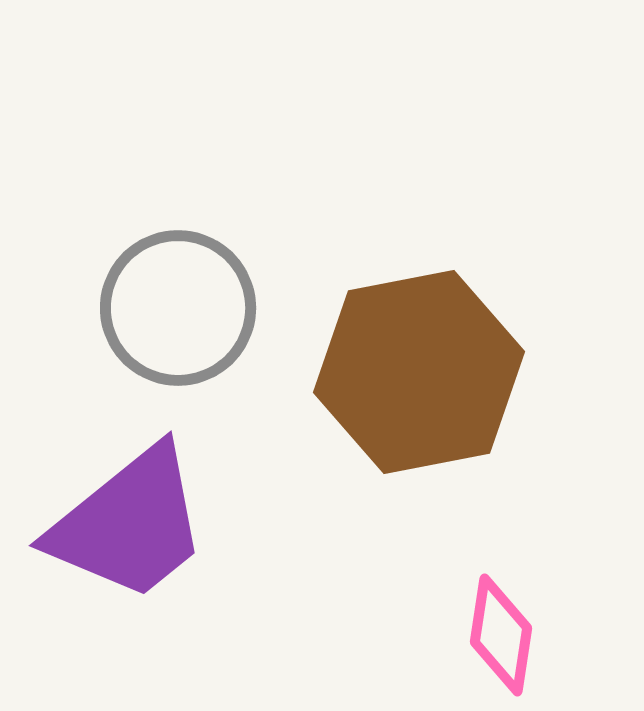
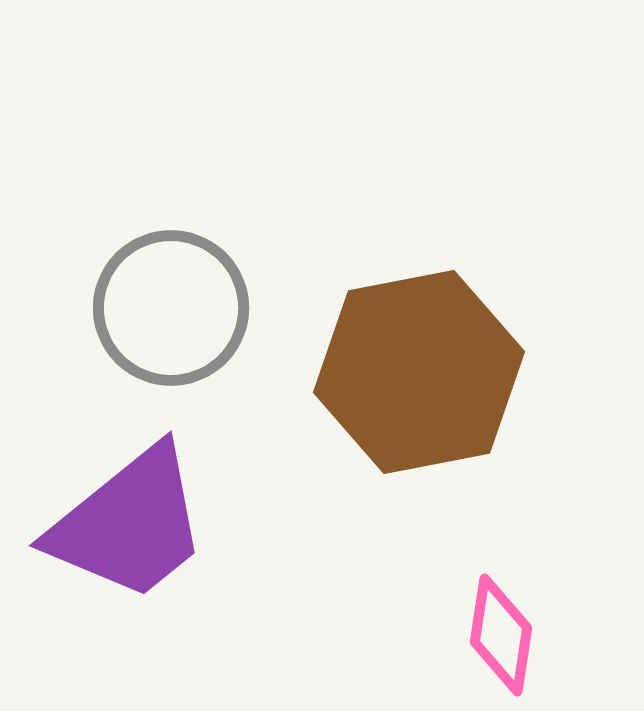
gray circle: moved 7 px left
